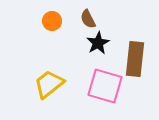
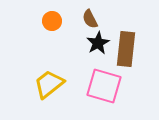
brown semicircle: moved 2 px right
brown rectangle: moved 9 px left, 10 px up
pink square: moved 1 px left
